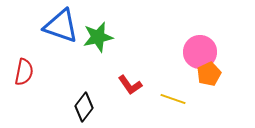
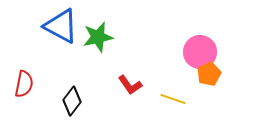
blue triangle: rotated 9 degrees clockwise
red semicircle: moved 12 px down
black diamond: moved 12 px left, 6 px up
